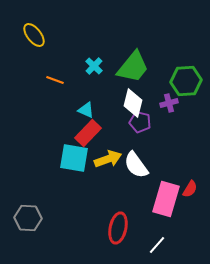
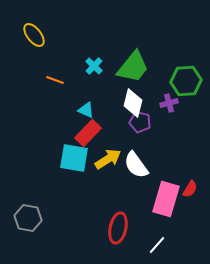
yellow arrow: rotated 12 degrees counterclockwise
gray hexagon: rotated 8 degrees clockwise
